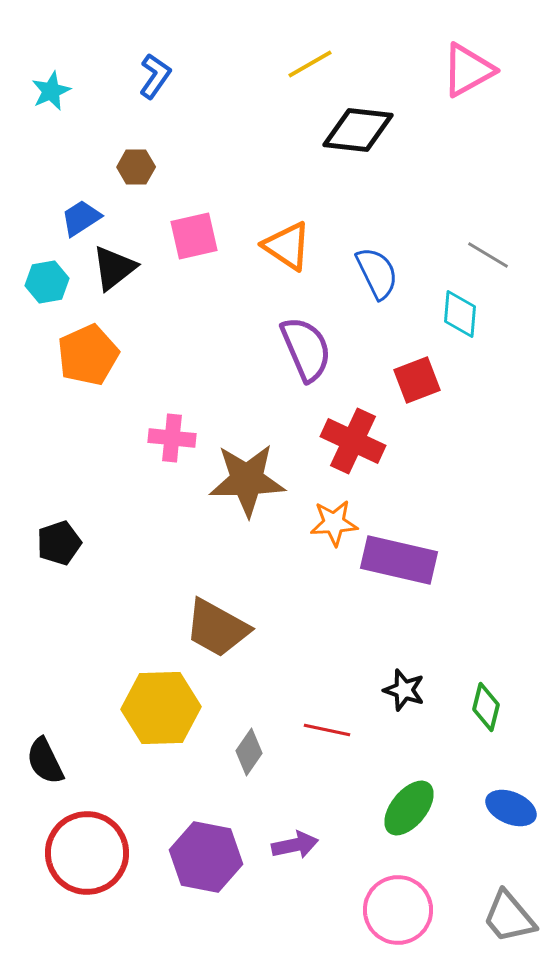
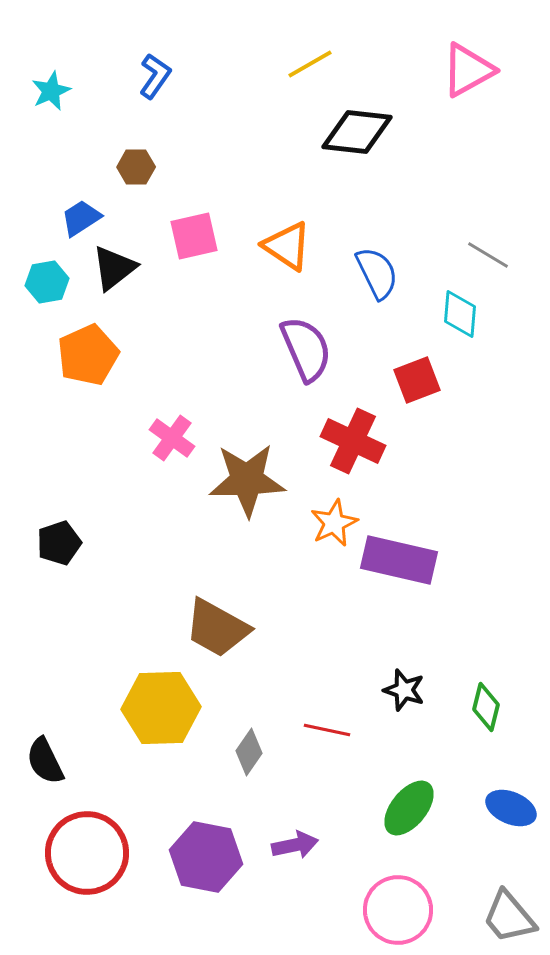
black diamond: moved 1 px left, 2 px down
pink cross: rotated 30 degrees clockwise
orange star: rotated 21 degrees counterclockwise
